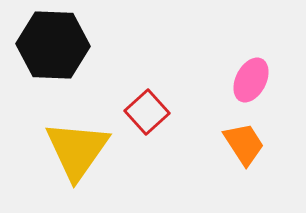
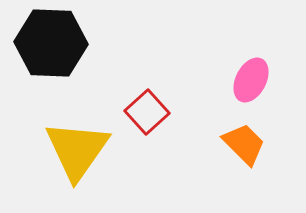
black hexagon: moved 2 px left, 2 px up
orange trapezoid: rotated 12 degrees counterclockwise
